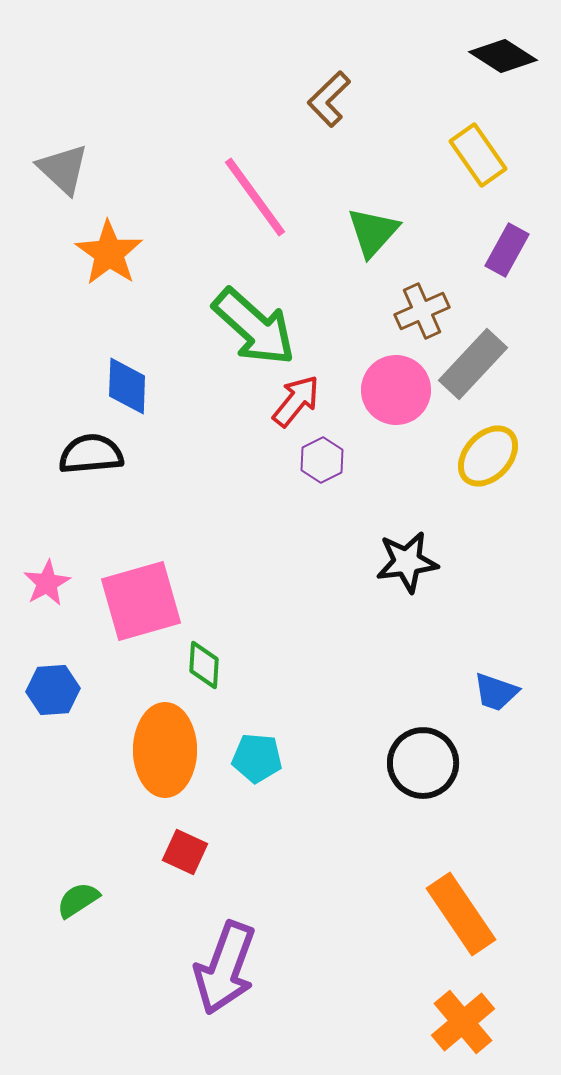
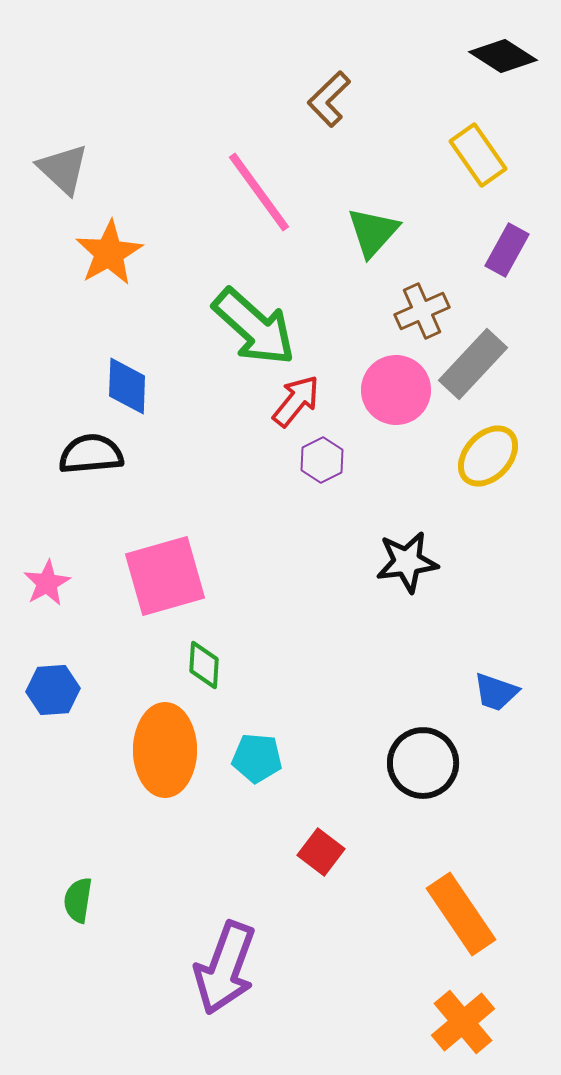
pink line: moved 4 px right, 5 px up
orange star: rotated 8 degrees clockwise
pink square: moved 24 px right, 25 px up
red square: moved 136 px right; rotated 12 degrees clockwise
green semicircle: rotated 48 degrees counterclockwise
